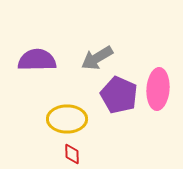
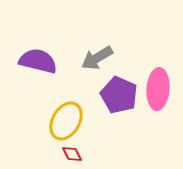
purple semicircle: moved 1 px right, 1 px down; rotated 15 degrees clockwise
yellow ellipse: moved 1 px left, 2 px down; rotated 60 degrees counterclockwise
red diamond: rotated 25 degrees counterclockwise
